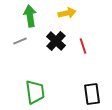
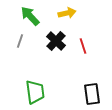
green arrow: rotated 35 degrees counterclockwise
gray line: rotated 48 degrees counterclockwise
